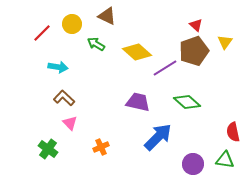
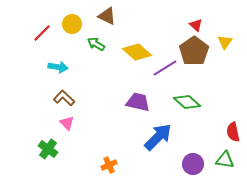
brown pentagon: rotated 16 degrees counterclockwise
pink triangle: moved 3 px left
orange cross: moved 8 px right, 18 px down
